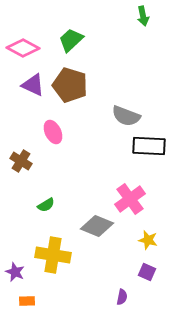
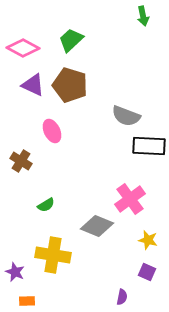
pink ellipse: moved 1 px left, 1 px up
